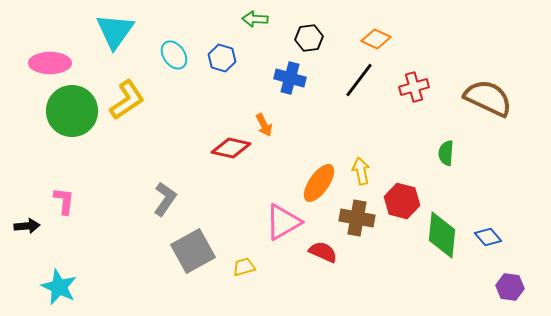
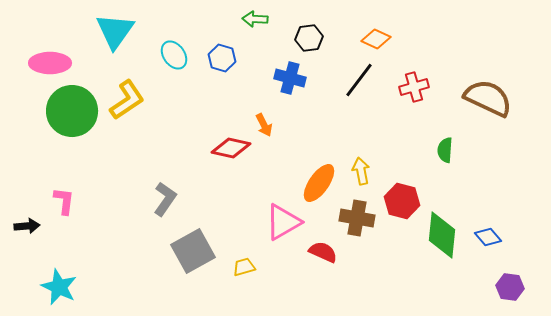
green semicircle: moved 1 px left, 3 px up
